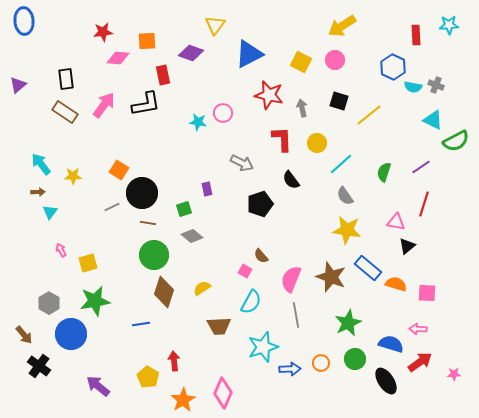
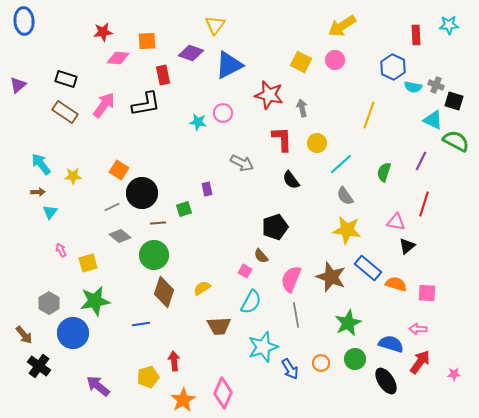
blue triangle at (249, 54): moved 20 px left, 11 px down
black rectangle at (66, 79): rotated 65 degrees counterclockwise
black square at (339, 101): moved 115 px right
yellow line at (369, 115): rotated 32 degrees counterclockwise
green semicircle at (456, 141): rotated 124 degrees counterclockwise
purple line at (421, 167): moved 6 px up; rotated 30 degrees counterclockwise
black pentagon at (260, 204): moved 15 px right, 23 px down
brown line at (148, 223): moved 10 px right; rotated 14 degrees counterclockwise
gray diamond at (192, 236): moved 72 px left
blue circle at (71, 334): moved 2 px right, 1 px up
red arrow at (420, 362): rotated 20 degrees counterclockwise
blue arrow at (290, 369): rotated 60 degrees clockwise
yellow pentagon at (148, 377): rotated 25 degrees clockwise
